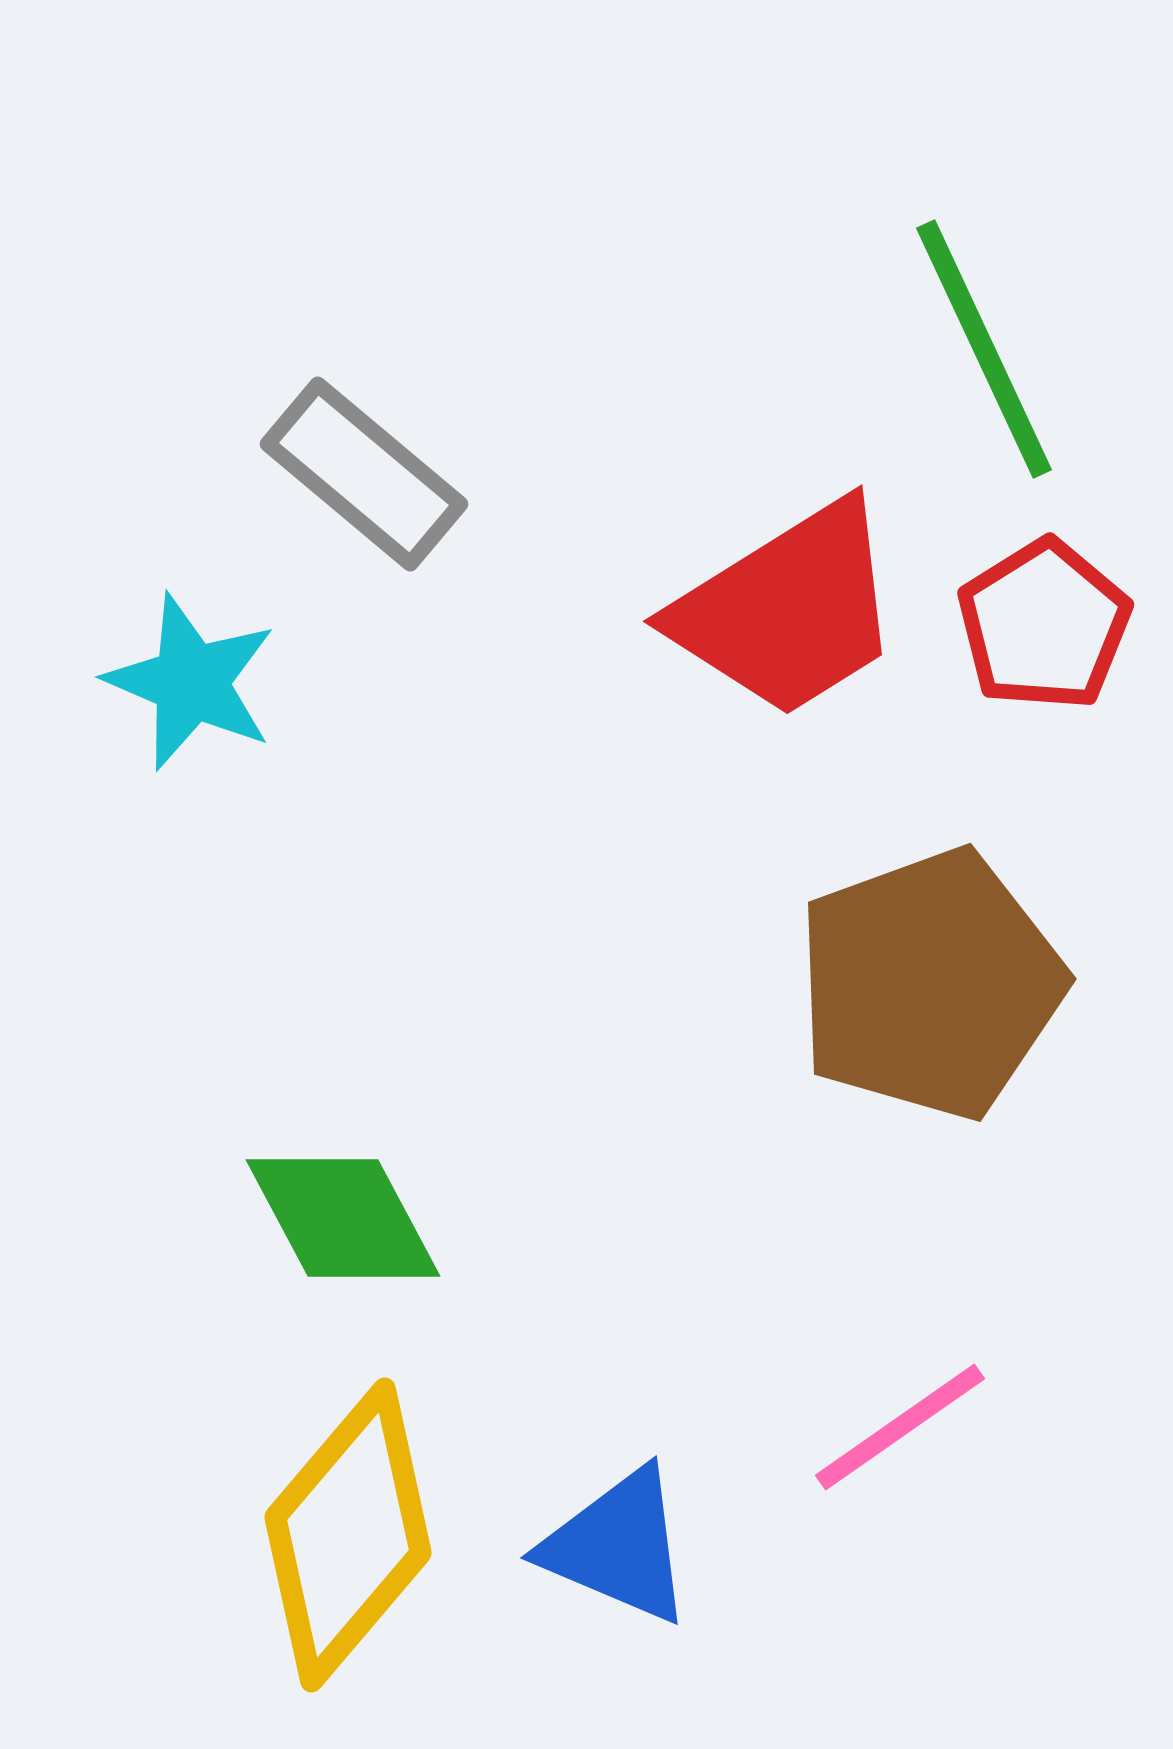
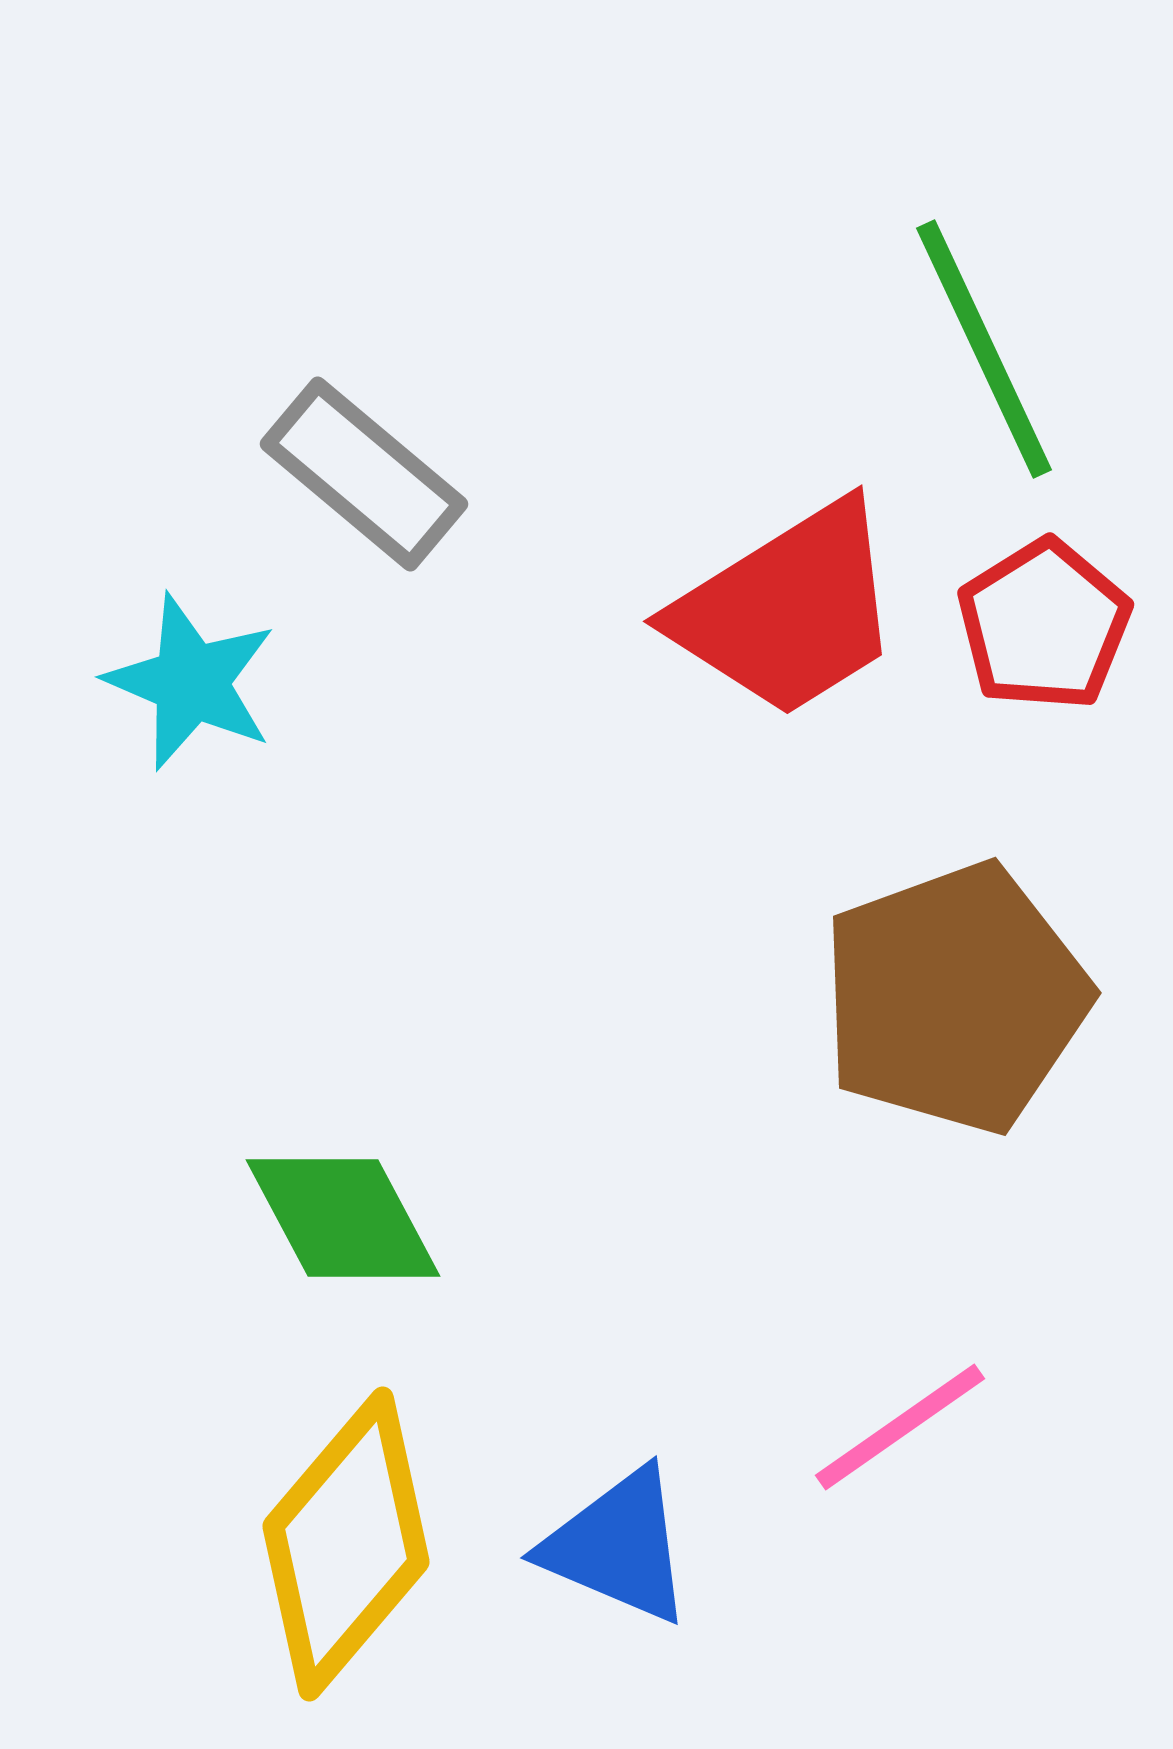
brown pentagon: moved 25 px right, 14 px down
yellow diamond: moved 2 px left, 9 px down
